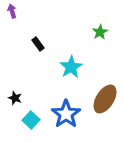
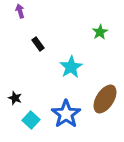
purple arrow: moved 8 px right
